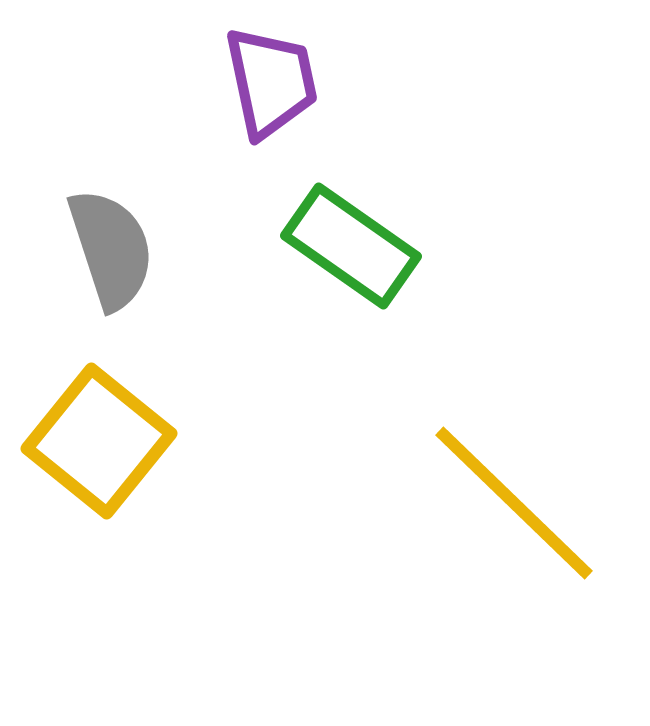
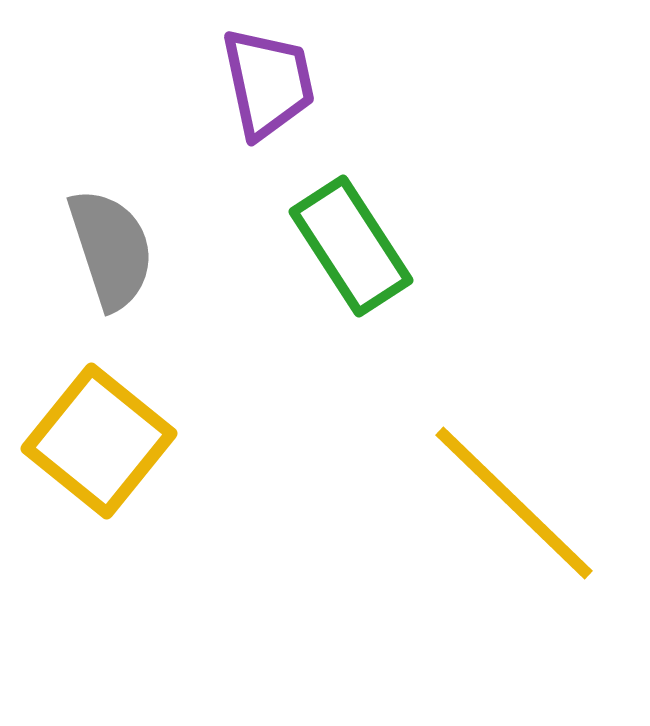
purple trapezoid: moved 3 px left, 1 px down
green rectangle: rotated 22 degrees clockwise
